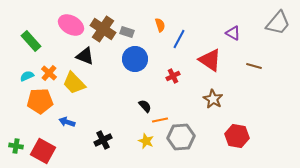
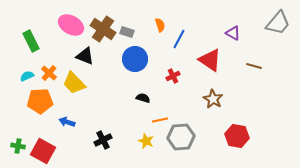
green rectangle: rotated 15 degrees clockwise
black semicircle: moved 2 px left, 8 px up; rotated 32 degrees counterclockwise
green cross: moved 2 px right
